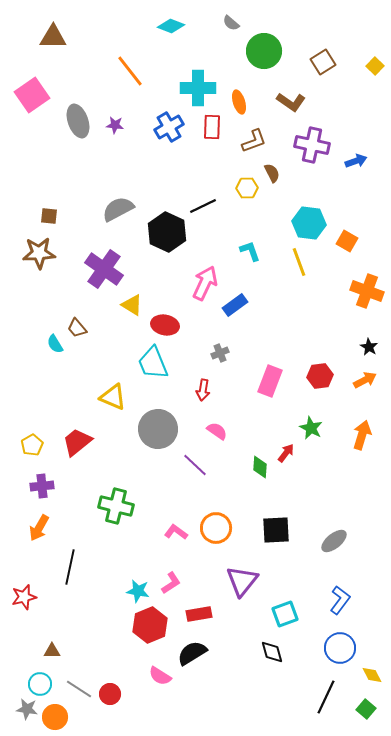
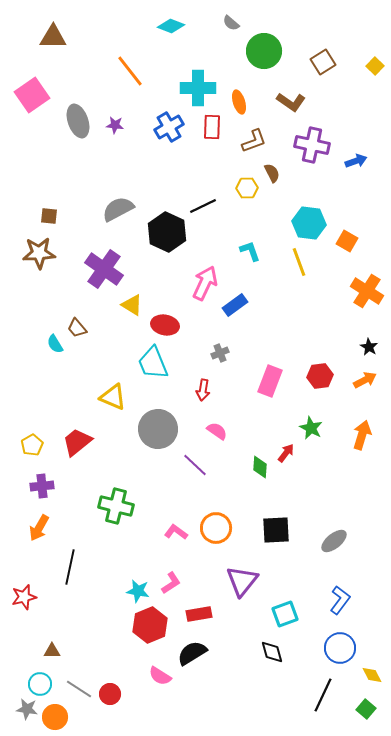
orange cross at (367, 291): rotated 12 degrees clockwise
black line at (326, 697): moved 3 px left, 2 px up
